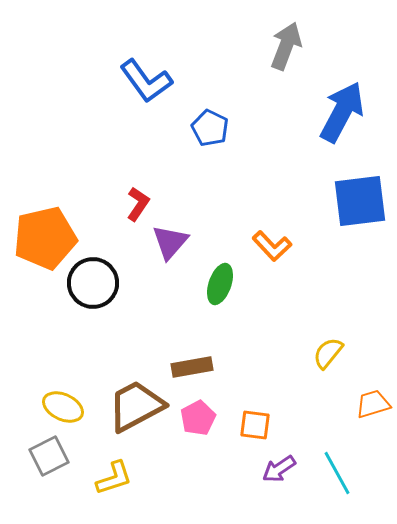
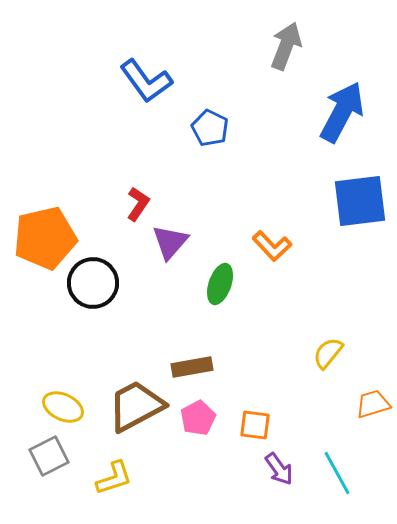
purple arrow: rotated 92 degrees counterclockwise
